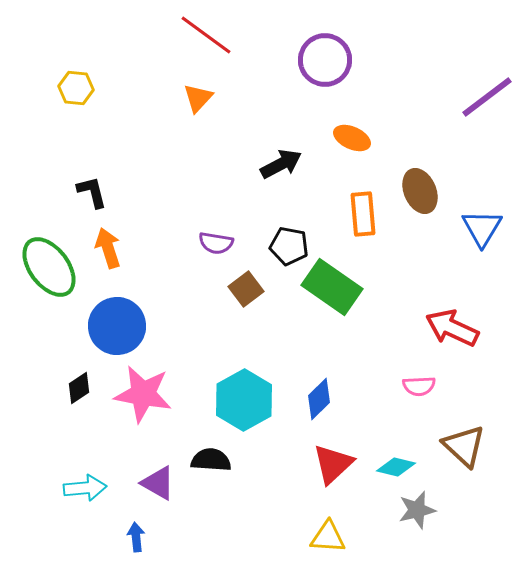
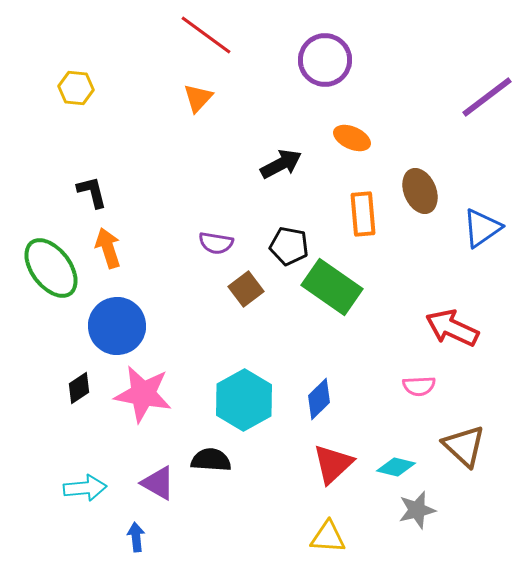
blue triangle: rotated 24 degrees clockwise
green ellipse: moved 2 px right, 1 px down
